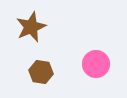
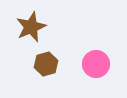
brown hexagon: moved 5 px right, 8 px up; rotated 25 degrees counterclockwise
